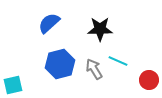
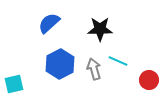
blue hexagon: rotated 12 degrees counterclockwise
gray arrow: rotated 15 degrees clockwise
cyan square: moved 1 px right, 1 px up
